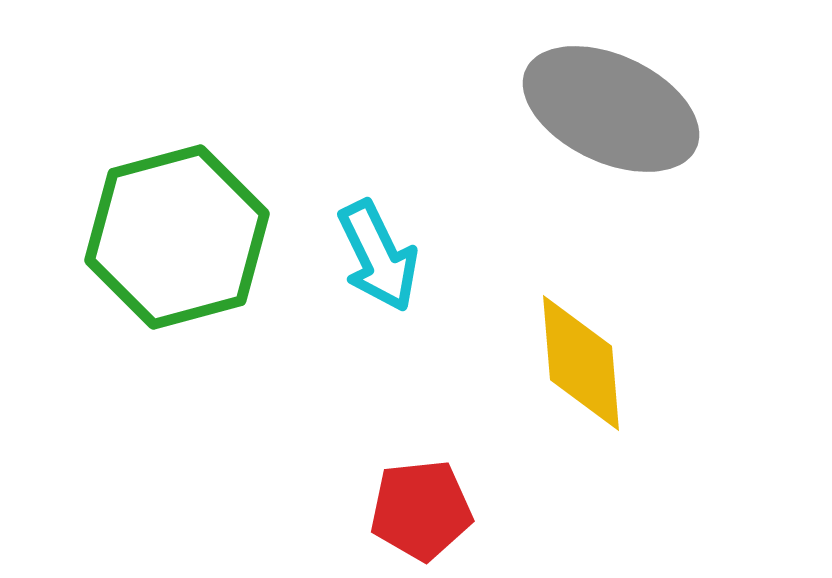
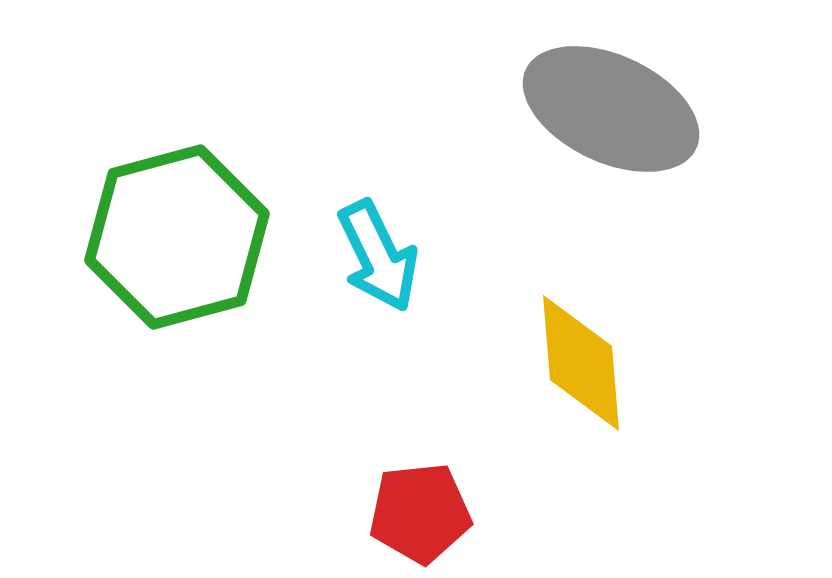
red pentagon: moved 1 px left, 3 px down
